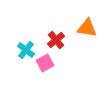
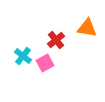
cyan cross: moved 3 px left, 6 px down
